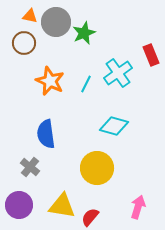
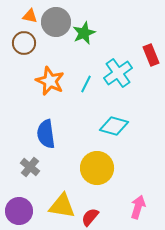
purple circle: moved 6 px down
